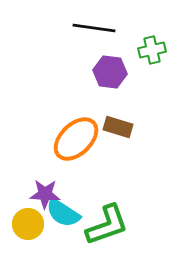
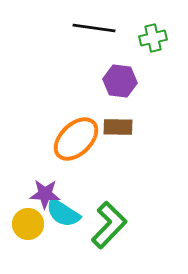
green cross: moved 1 px right, 12 px up
purple hexagon: moved 10 px right, 9 px down
brown rectangle: rotated 16 degrees counterclockwise
green L-shape: moved 2 px right; rotated 27 degrees counterclockwise
